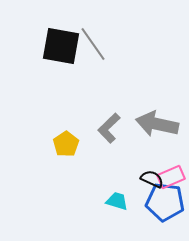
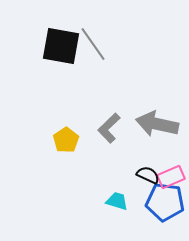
yellow pentagon: moved 4 px up
black semicircle: moved 4 px left, 4 px up
